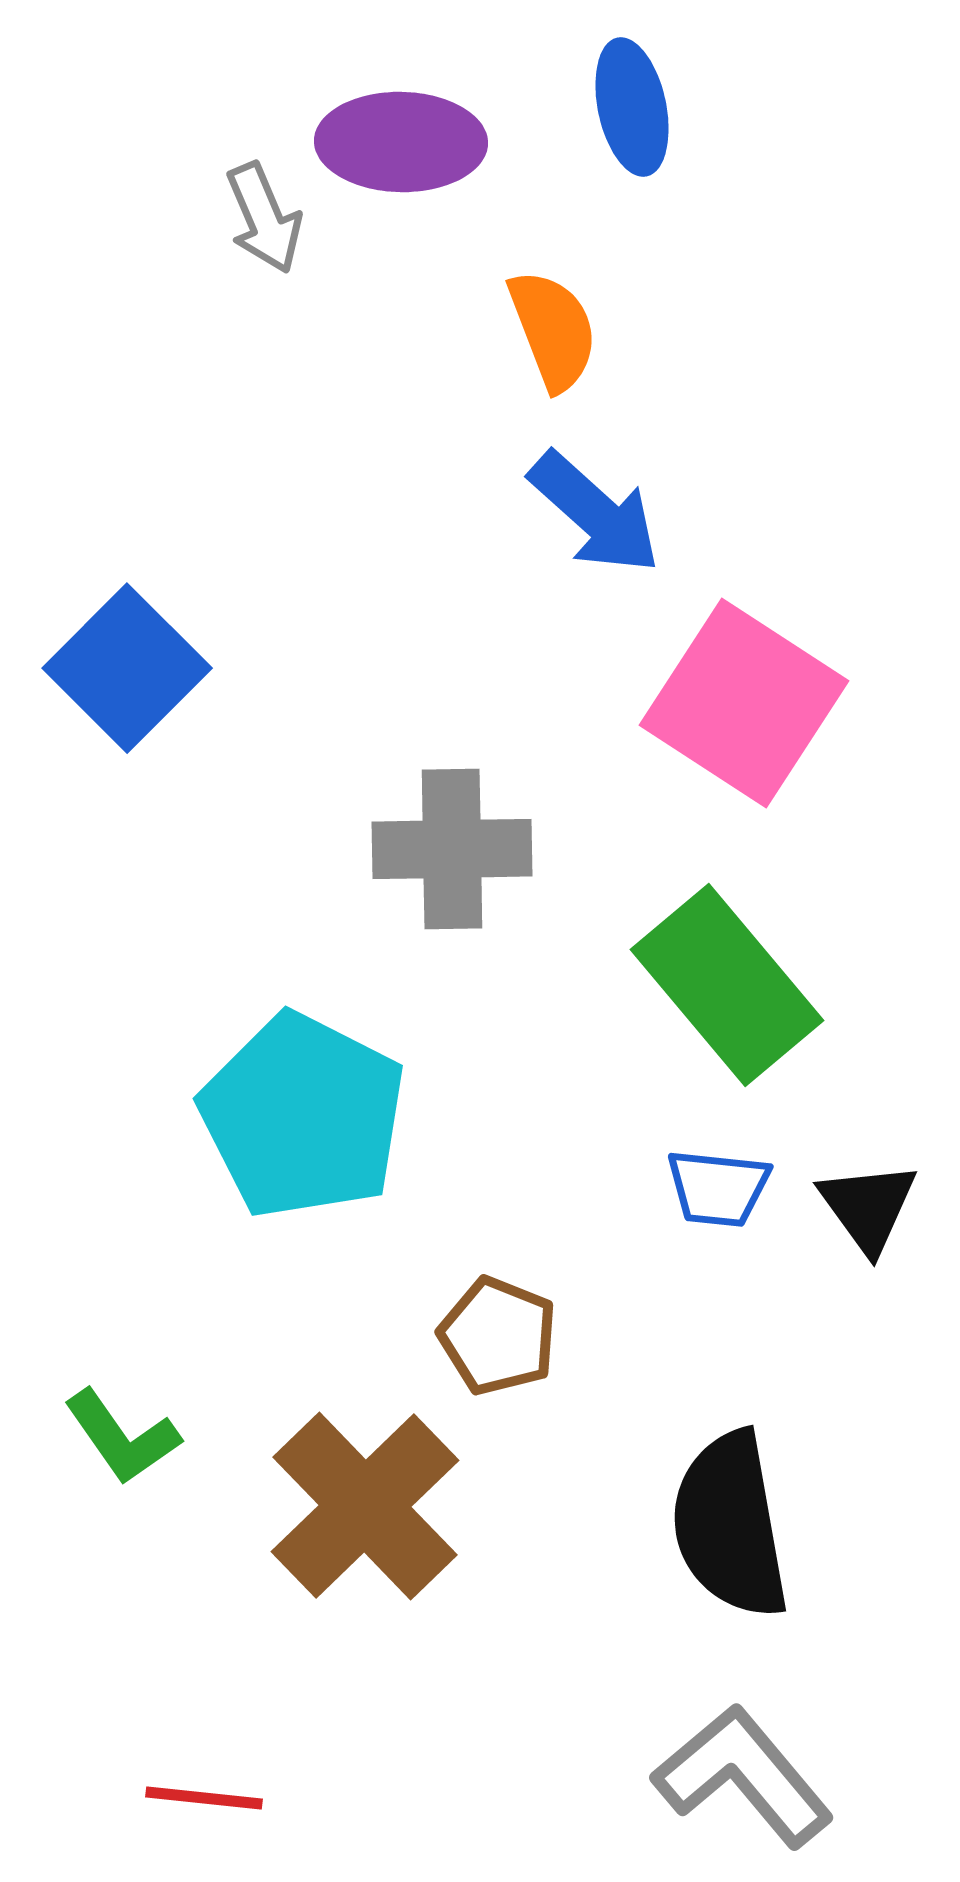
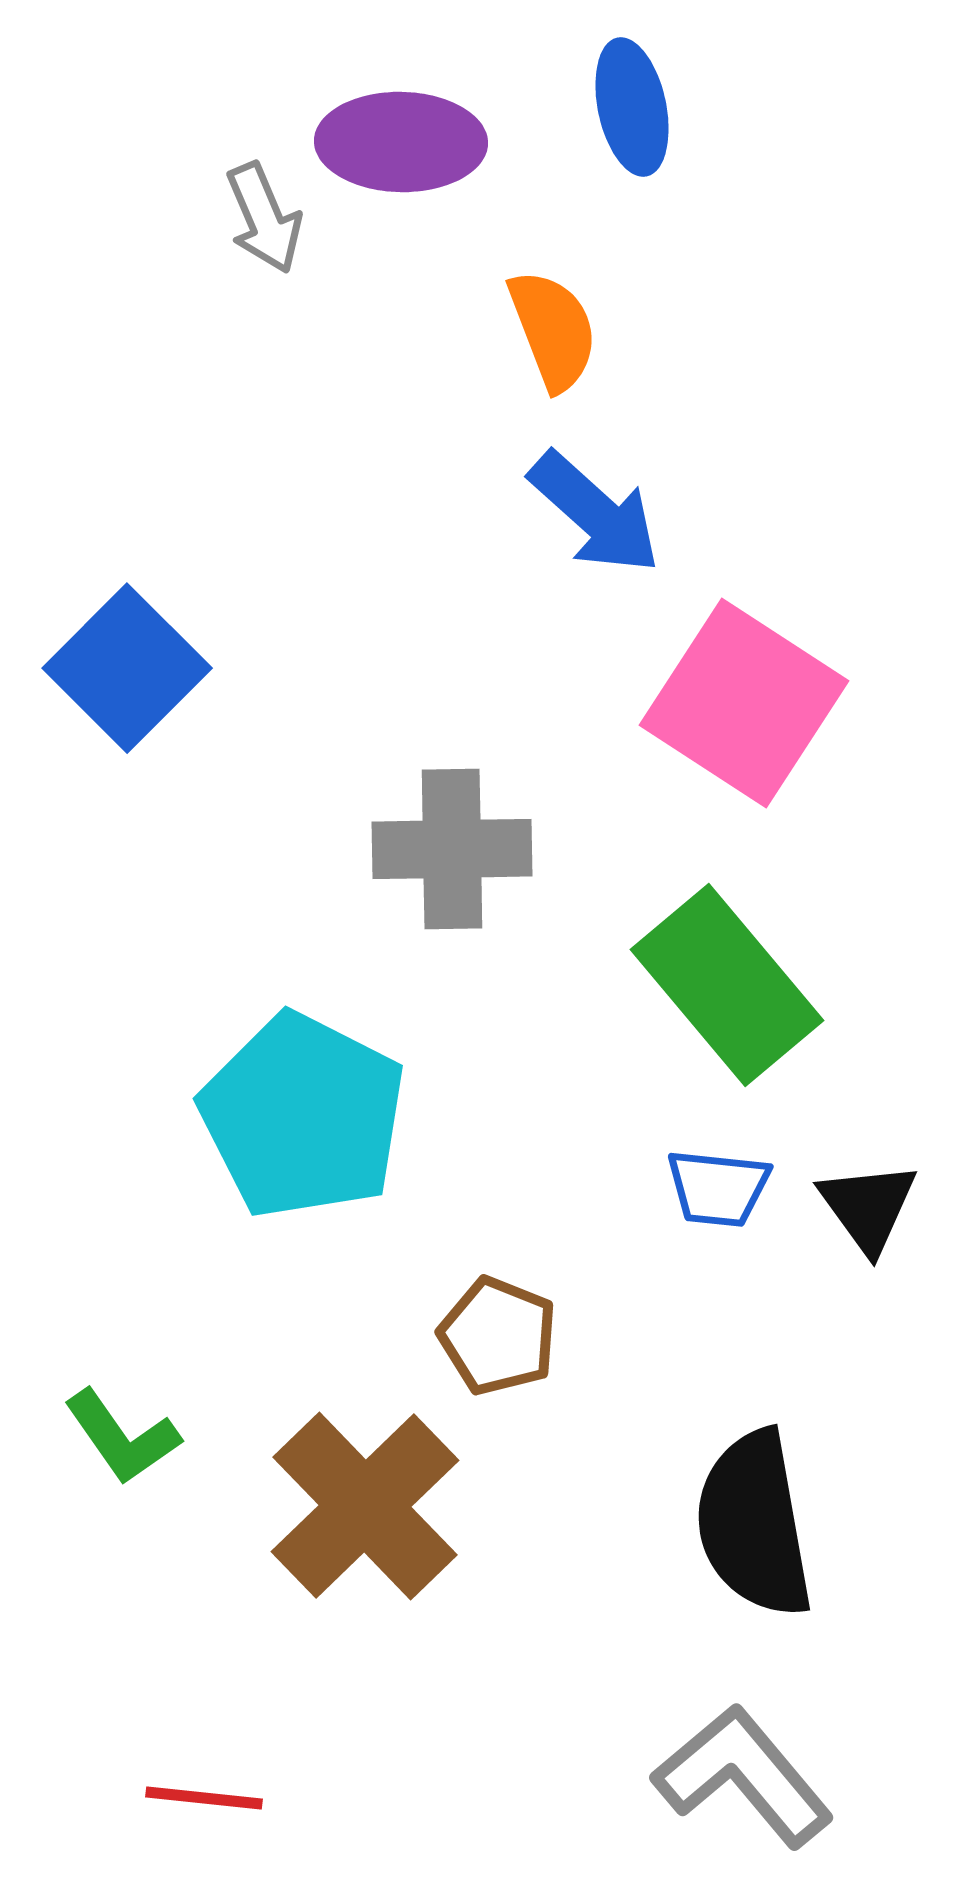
black semicircle: moved 24 px right, 1 px up
